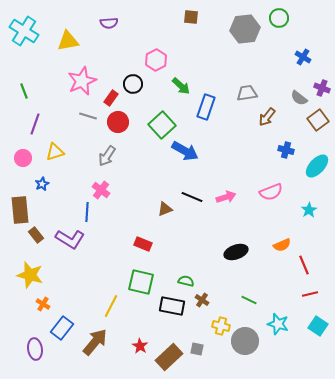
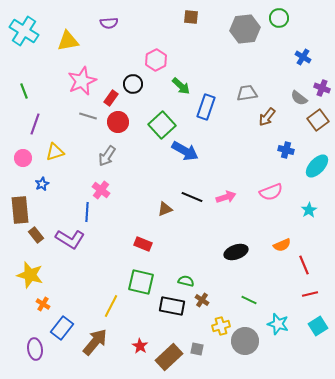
yellow cross at (221, 326): rotated 30 degrees counterclockwise
cyan square at (318, 326): rotated 24 degrees clockwise
